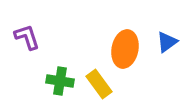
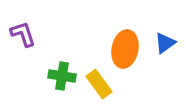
purple L-shape: moved 4 px left, 3 px up
blue triangle: moved 2 px left, 1 px down
green cross: moved 2 px right, 5 px up
